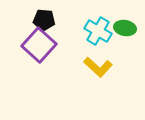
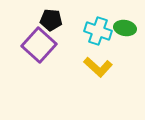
black pentagon: moved 7 px right
cyan cross: rotated 12 degrees counterclockwise
